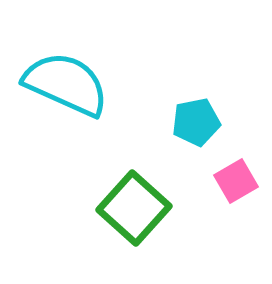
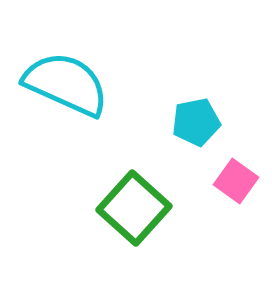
pink square: rotated 24 degrees counterclockwise
